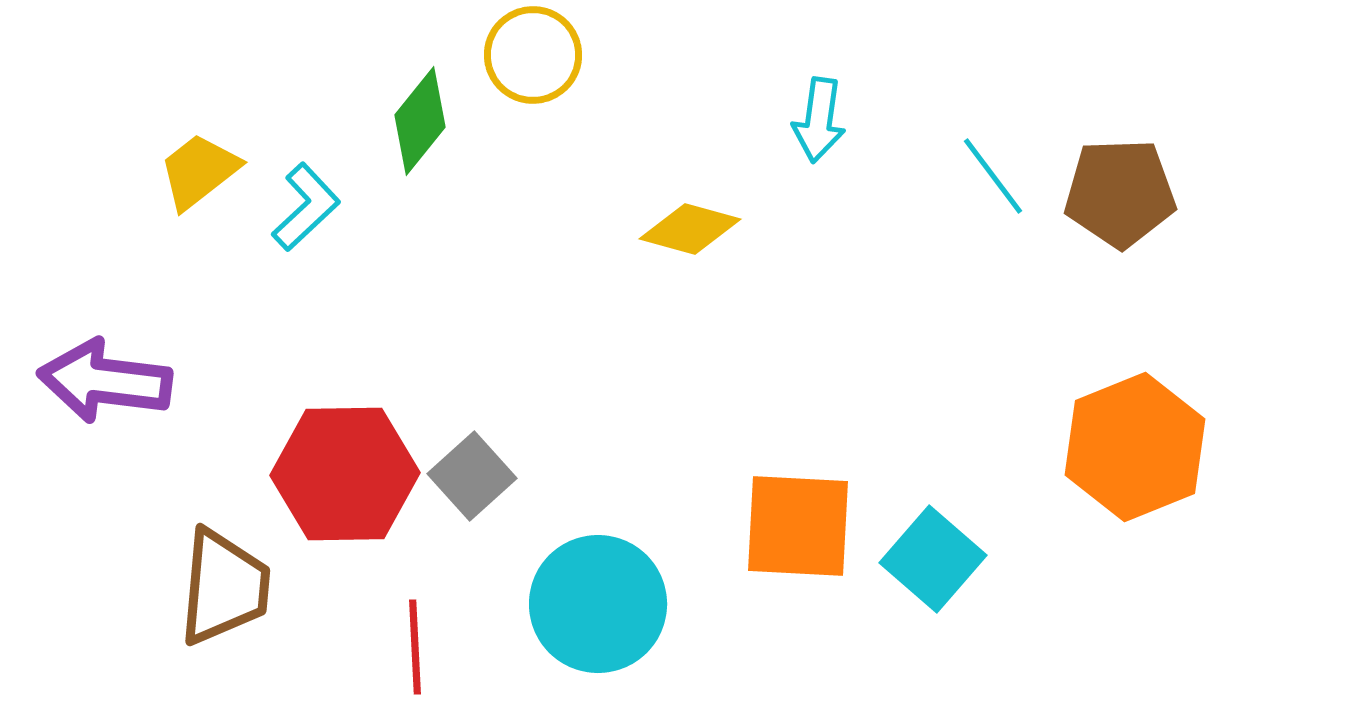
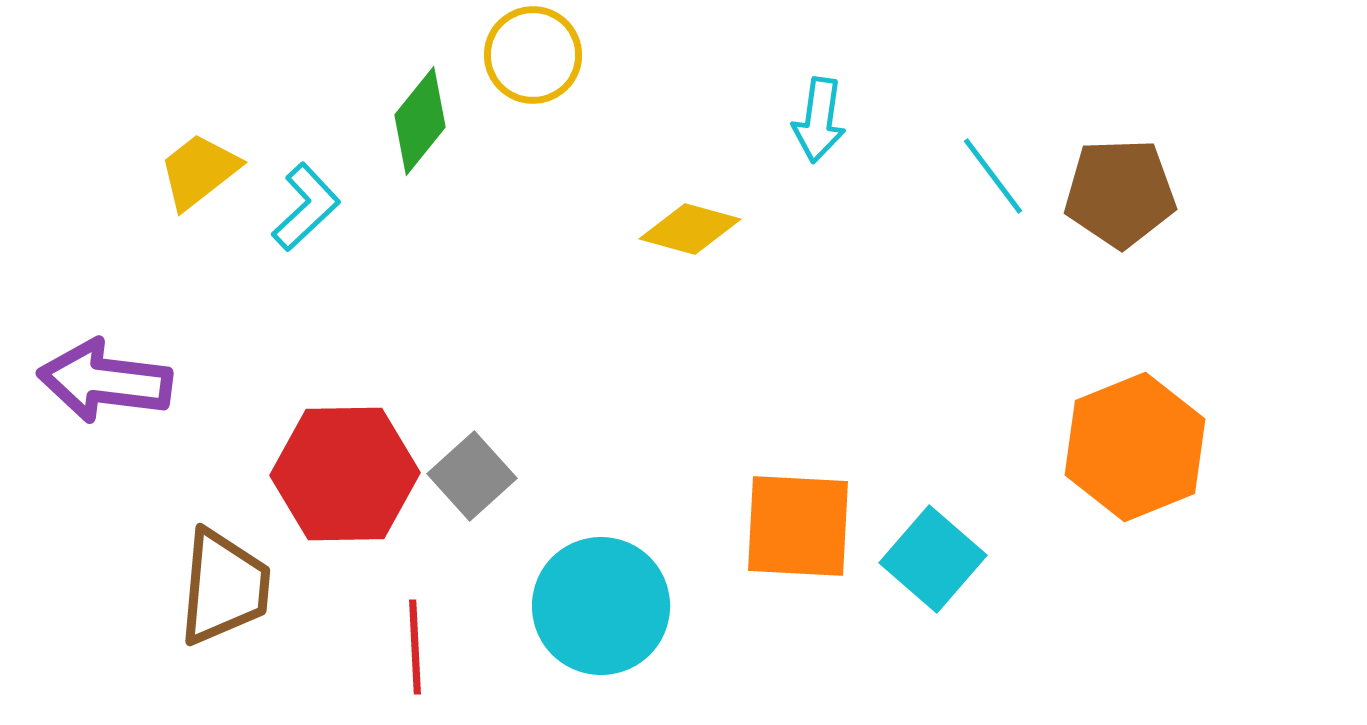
cyan circle: moved 3 px right, 2 px down
